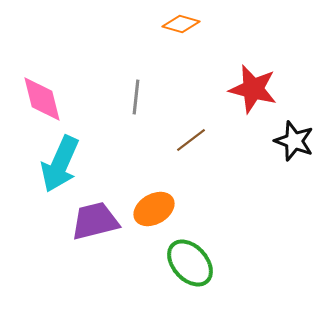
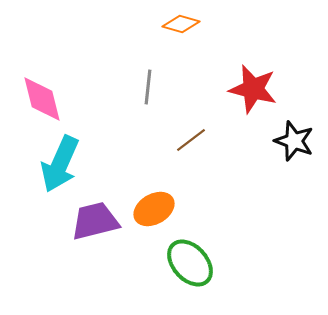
gray line: moved 12 px right, 10 px up
